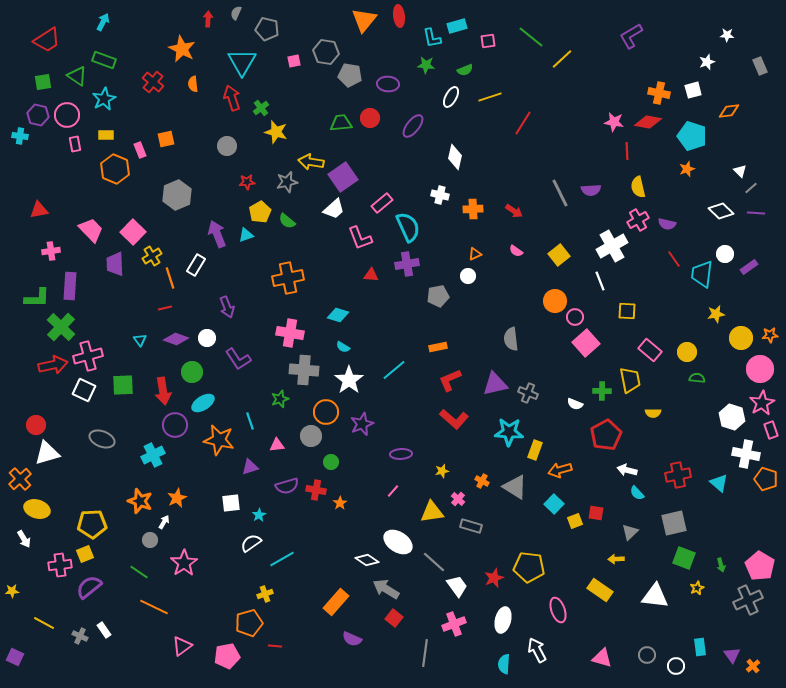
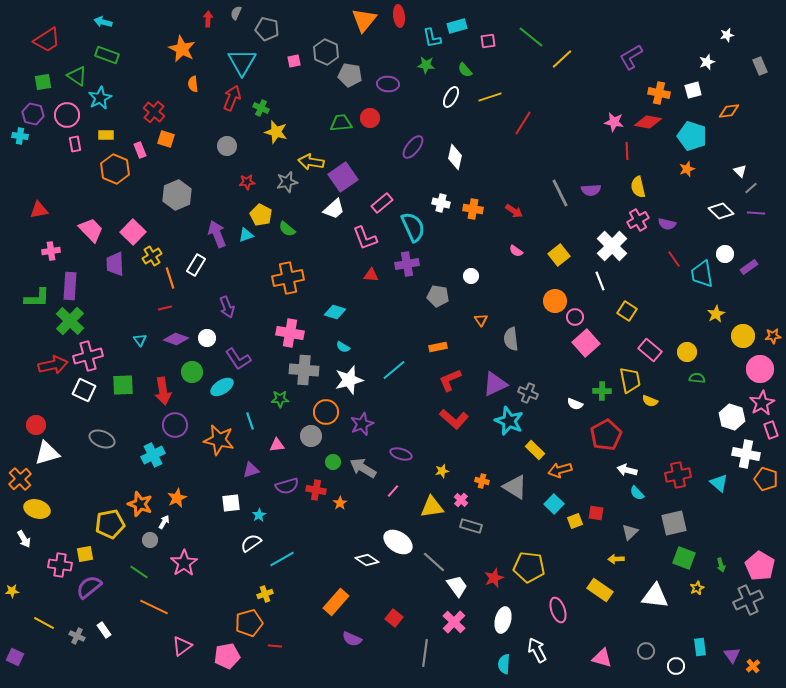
cyan arrow at (103, 22): rotated 102 degrees counterclockwise
white star at (727, 35): rotated 16 degrees counterclockwise
purple L-shape at (631, 36): moved 21 px down
gray hexagon at (326, 52): rotated 15 degrees clockwise
green rectangle at (104, 60): moved 3 px right, 5 px up
green semicircle at (465, 70): rotated 70 degrees clockwise
red cross at (153, 82): moved 1 px right, 30 px down
red arrow at (232, 98): rotated 40 degrees clockwise
cyan star at (104, 99): moved 4 px left, 1 px up
green cross at (261, 108): rotated 28 degrees counterclockwise
purple hexagon at (38, 115): moved 5 px left, 1 px up
purple ellipse at (413, 126): moved 21 px down
orange square at (166, 139): rotated 30 degrees clockwise
white cross at (440, 195): moved 1 px right, 8 px down
orange cross at (473, 209): rotated 12 degrees clockwise
yellow pentagon at (260, 212): moved 1 px right, 3 px down; rotated 15 degrees counterclockwise
green semicircle at (287, 221): moved 8 px down
cyan semicircle at (408, 227): moved 5 px right
pink L-shape at (360, 238): moved 5 px right
white cross at (612, 246): rotated 16 degrees counterclockwise
orange triangle at (475, 254): moved 6 px right, 66 px down; rotated 40 degrees counterclockwise
cyan trapezoid at (702, 274): rotated 16 degrees counterclockwise
white circle at (468, 276): moved 3 px right
gray pentagon at (438, 296): rotated 20 degrees clockwise
yellow square at (627, 311): rotated 30 degrees clockwise
yellow star at (716, 314): rotated 18 degrees counterclockwise
cyan diamond at (338, 315): moved 3 px left, 3 px up
green cross at (61, 327): moved 9 px right, 6 px up
orange star at (770, 335): moved 3 px right, 1 px down
yellow circle at (741, 338): moved 2 px right, 2 px up
white star at (349, 380): rotated 20 degrees clockwise
purple triangle at (495, 384): rotated 12 degrees counterclockwise
green star at (280, 399): rotated 18 degrees clockwise
cyan ellipse at (203, 403): moved 19 px right, 16 px up
yellow semicircle at (653, 413): moved 3 px left, 12 px up; rotated 21 degrees clockwise
cyan star at (509, 432): moved 11 px up; rotated 20 degrees clockwise
yellow rectangle at (535, 450): rotated 66 degrees counterclockwise
purple ellipse at (401, 454): rotated 20 degrees clockwise
green circle at (331, 462): moved 2 px right
purple triangle at (250, 467): moved 1 px right, 3 px down
orange cross at (482, 481): rotated 16 degrees counterclockwise
pink cross at (458, 499): moved 3 px right, 1 px down
orange star at (140, 501): moved 3 px down
yellow triangle at (432, 512): moved 5 px up
yellow pentagon at (92, 524): moved 18 px right; rotated 8 degrees counterclockwise
yellow square at (85, 554): rotated 12 degrees clockwise
pink cross at (60, 565): rotated 15 degrees clockwise
gray arrow at (386, 589): moved 23 px left, 121 px up
pink cross at (454, 624): moved 2 px up; rotated 25 degrees counterclockwise
gray cross at (80, 636): moved 3 px left
gray circle at (647, 655): moved 1 px left, 4 px up
